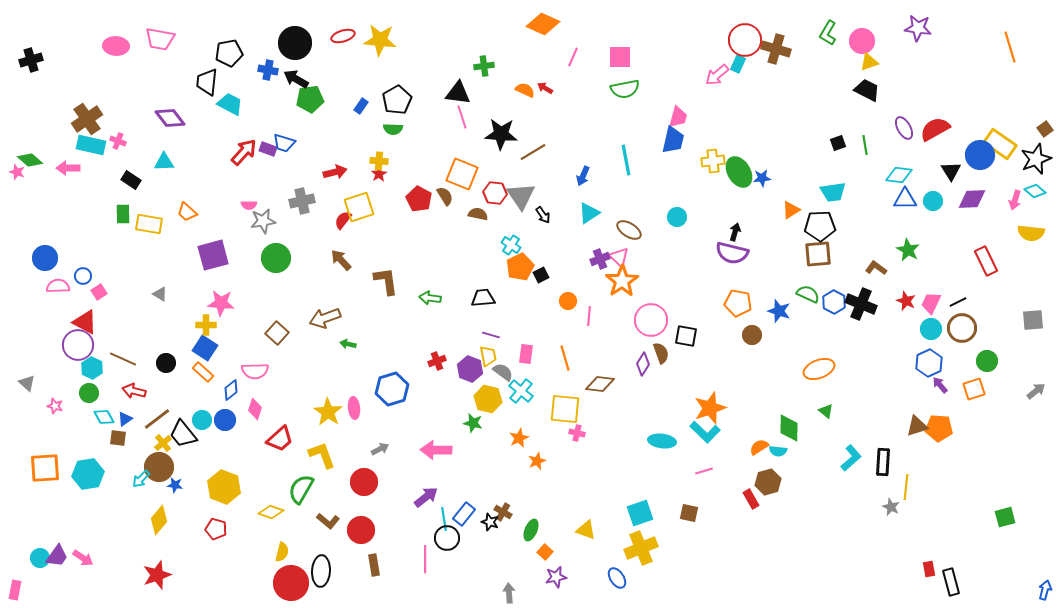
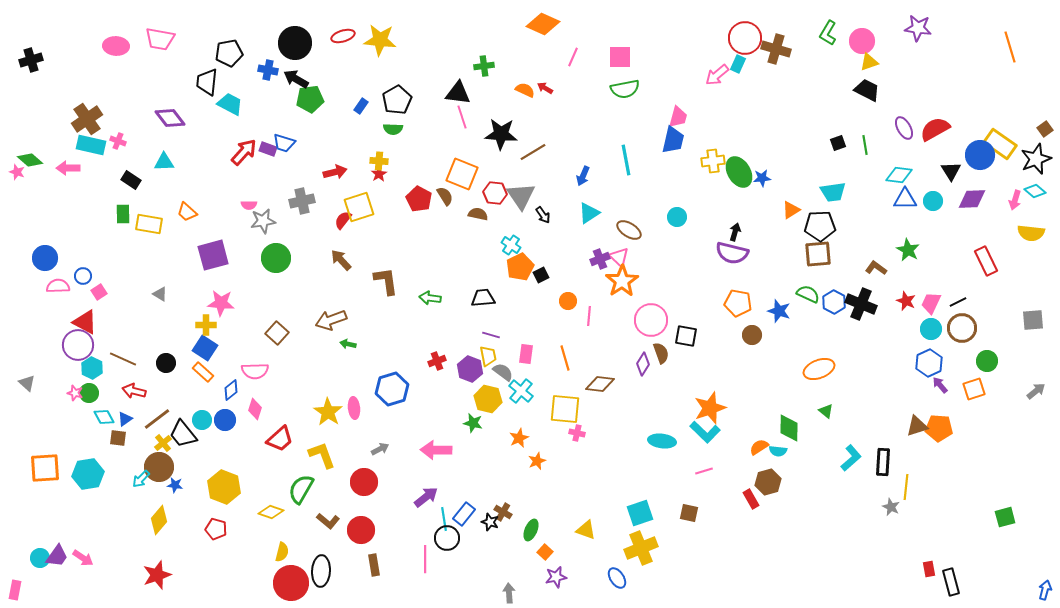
red circle at (745, 40): moved 2 px up
brown arrow at (325, 318): moved 6 px right, 2 px down
pink star at (55, 406): moved 20 px right, 13 px up
